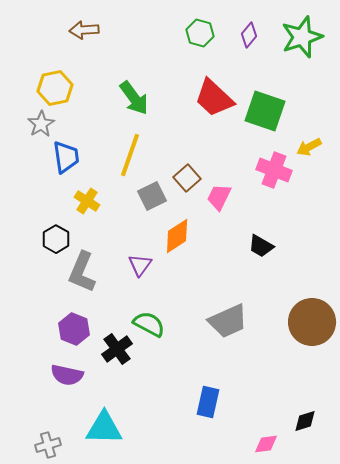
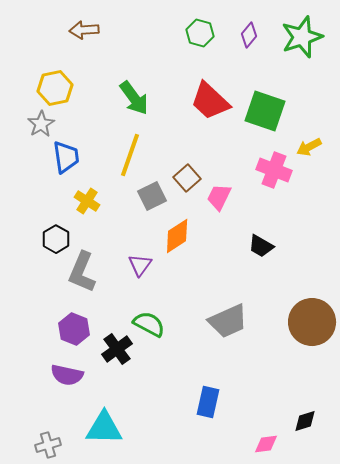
red trapezoid: moved 4 px left, 3 px down
